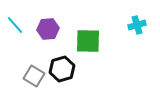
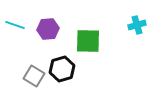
cyan line: rotated 30 degrees counterclockwise
